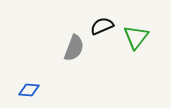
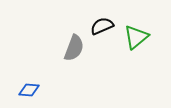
green triangle: rotated 12 degrees clockwise
